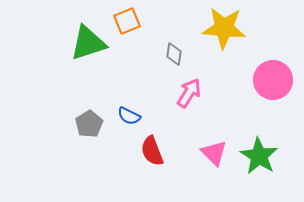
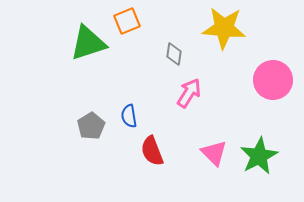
blue semicircle: rotated 55 degrees clockwise
gray pentagon: moved 2 px right, 2 px down
green star: rotated 12 degrees clockwise
